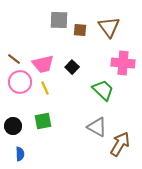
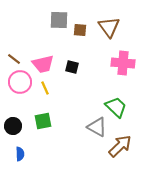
black square: rotated 32 degrees counterclockwise
green trapezoid: moved 13 px right, 17 px down
brown arrow: moved 2 px down; rotated 15 degrees clockwise
